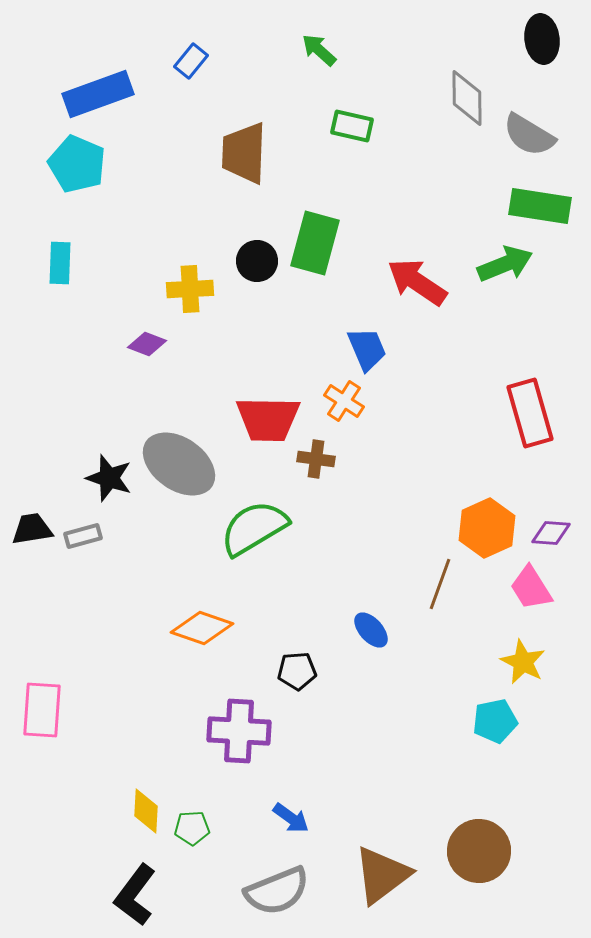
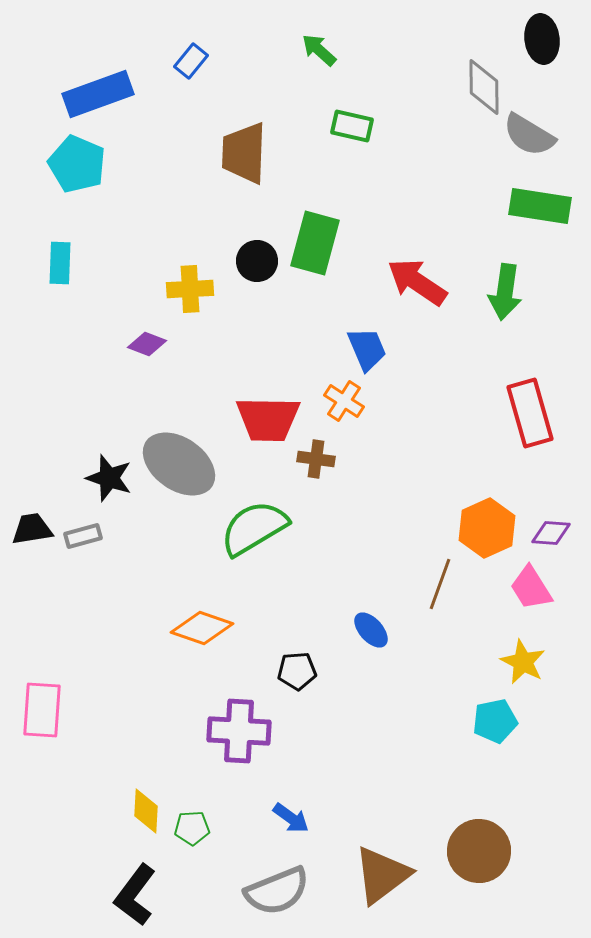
gray diamond at (467, 98): moved 17 px right, 11 px up
green arrow at (505, 264): moved 28 px down; rotated 120 degrees clockwise
